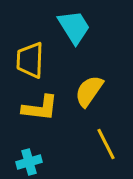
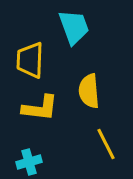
cyan trapezoid: rotated 12 degrees clockwise
yellow semicircle: rotated 40 degrees counterclockwise
